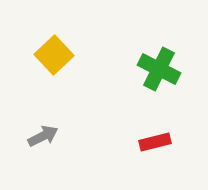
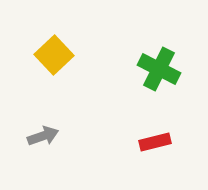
gray arrow: rotated 8 degrees clockwise
